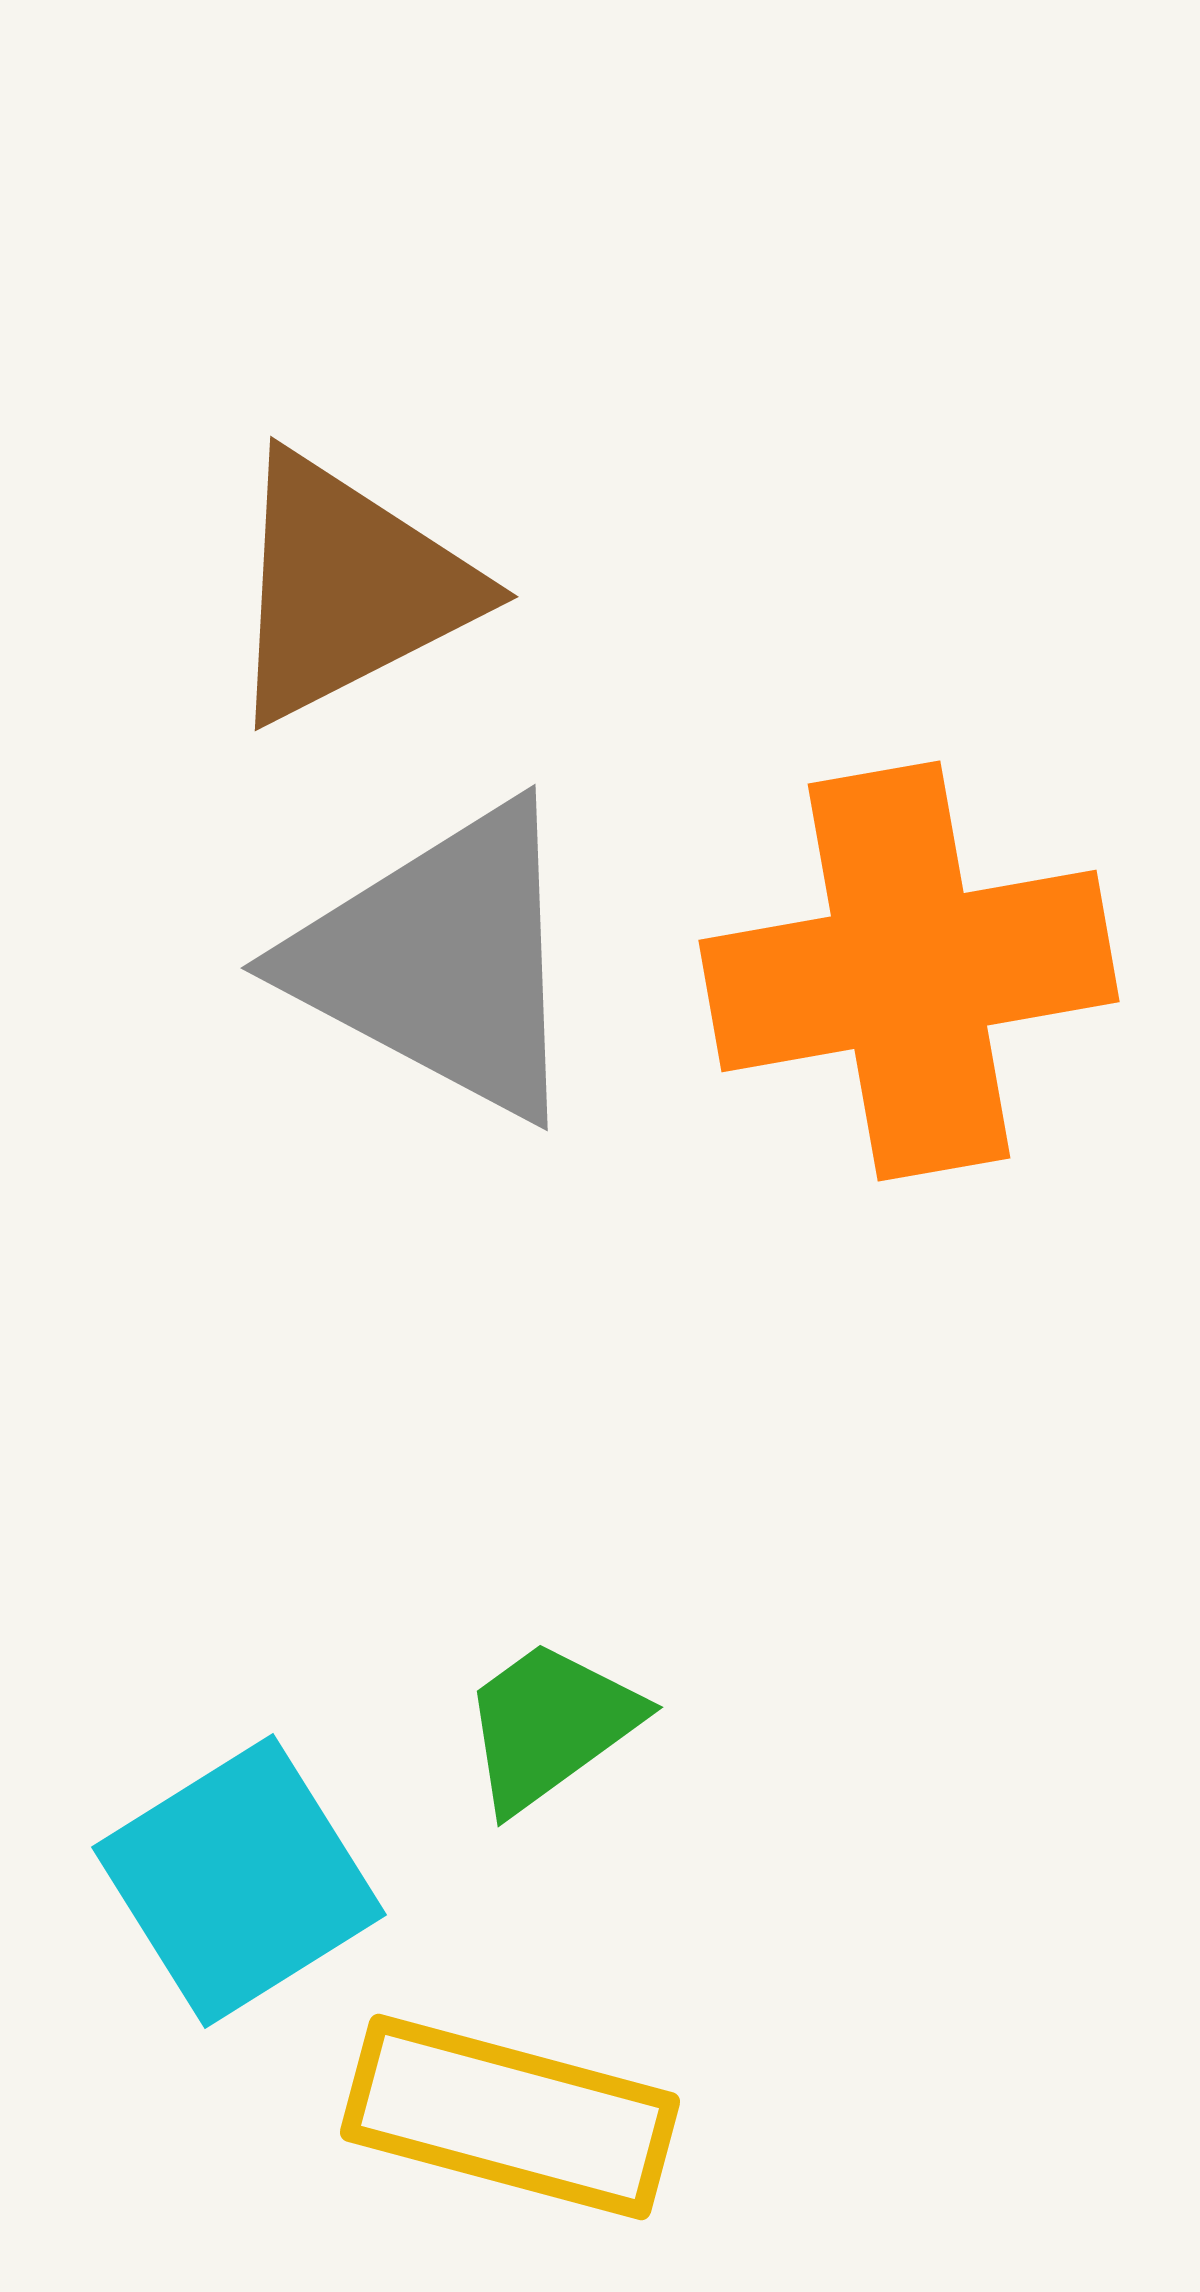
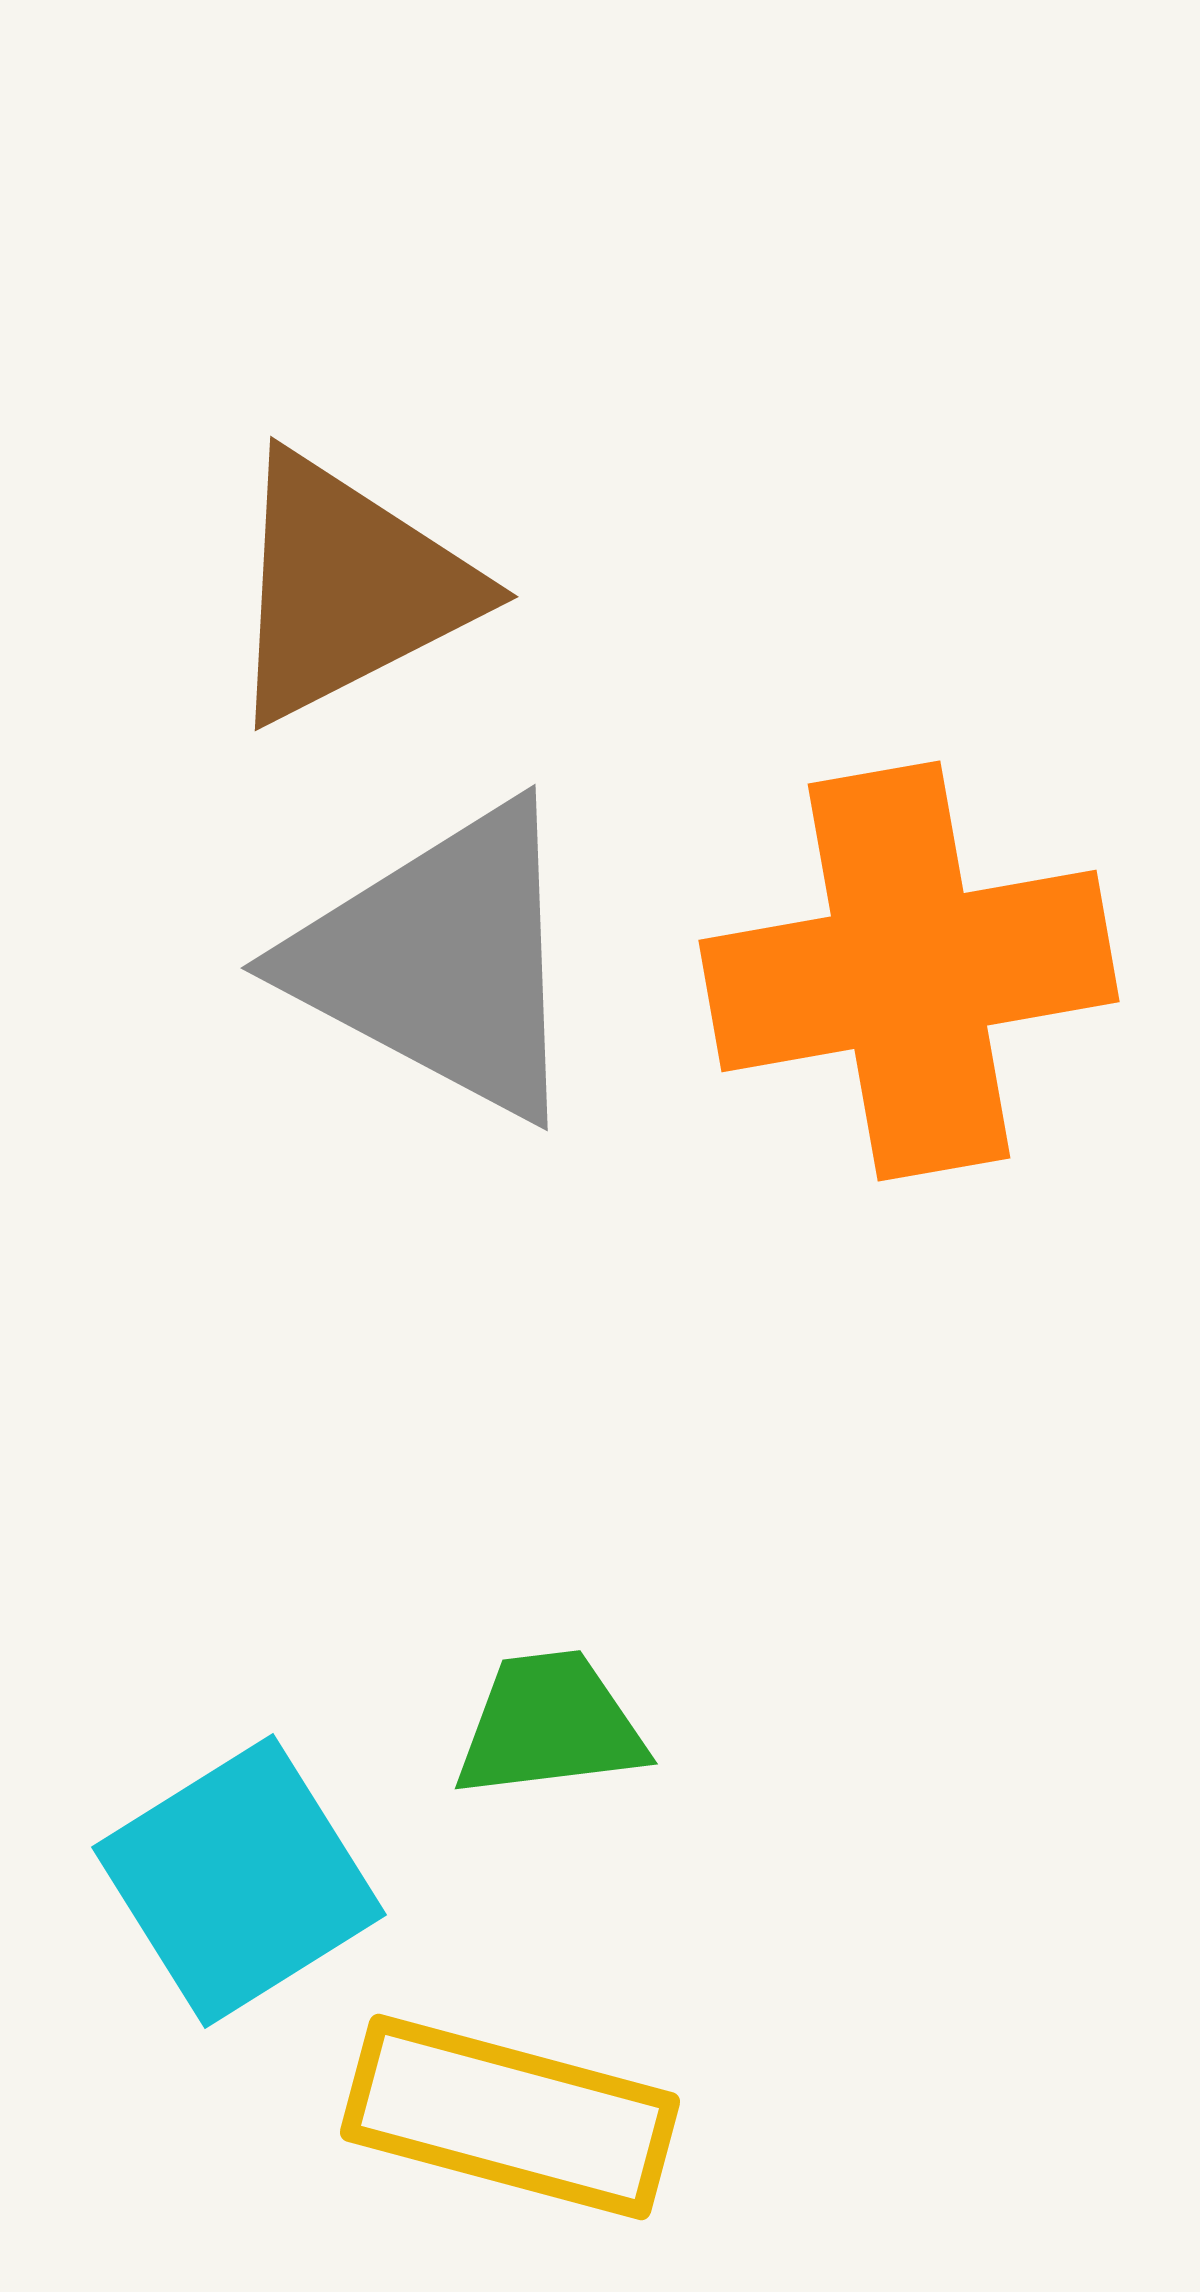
green trapezoid: rotated 29 degrees clockwise
